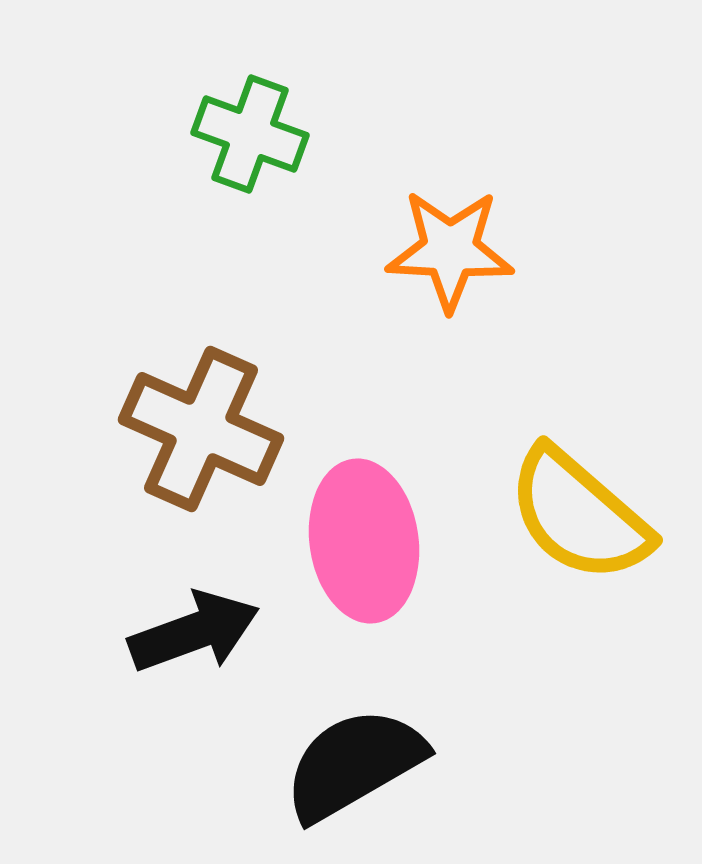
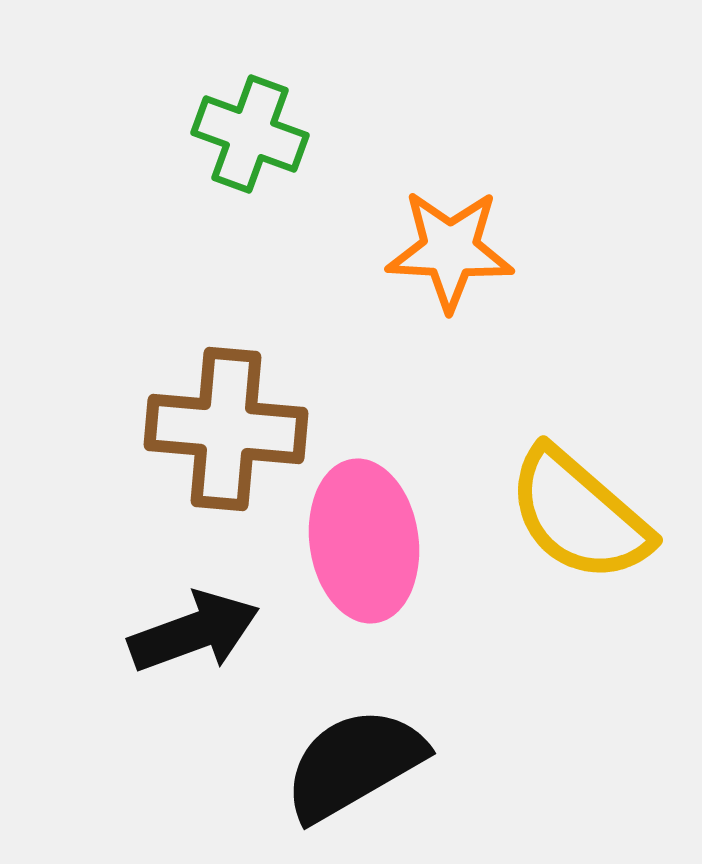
brown cross: moved 25 px right; rotated 19 degrees counterclockwise
